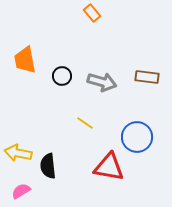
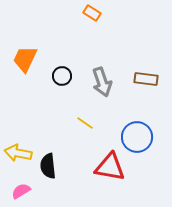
orange rectangle: rotated 18 degrees counterclockwise
orange trapezoid: moved 1 px up; rotated 36 degrees clockwise
brown rectangle: moved 1 px left, 2 px down
gray arrow: rotated 56 degrees clockwise
red triangle: moved 1 px right
